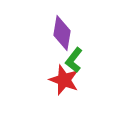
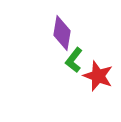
red star: moved 34 px right, 4 px up
